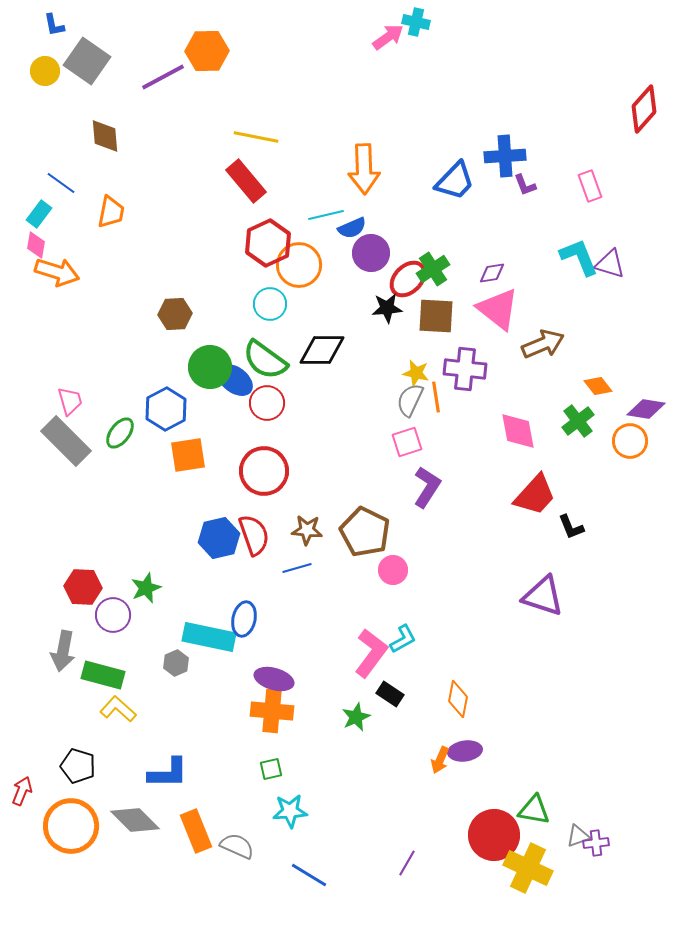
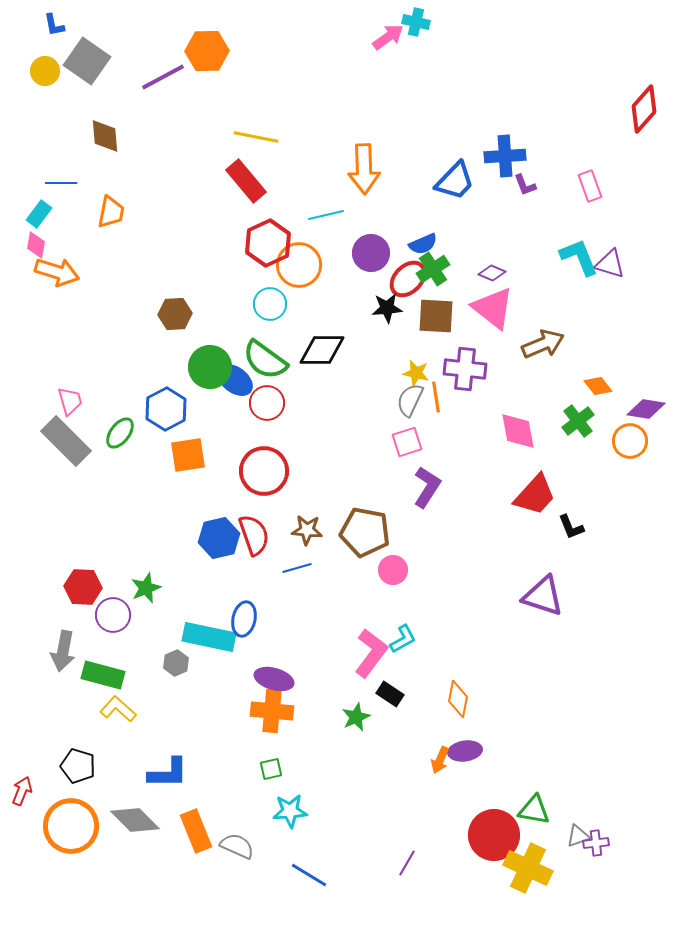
blue line at (61, 183): rotated 36 degrees counterclockwise
blue semicircle at (352, 228): moved 71 px right, 16 px down
purple diamond at (492, 273): rotated 32 degrees clockwise
pink triangle at (498, 309): moved 5 px left, 1 px up
brown pentagon at (365, 532): rotated 15 degrees counterclockwise
